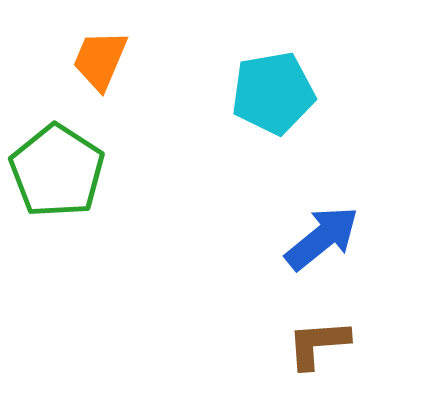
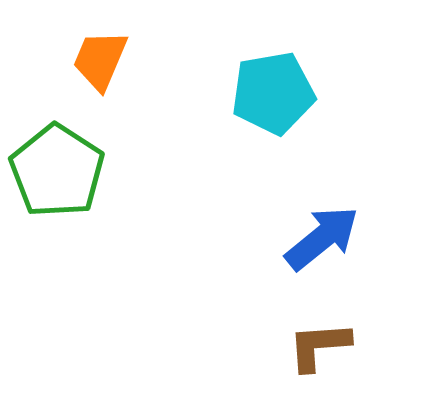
brown L-shape: moved 1 px right, 2 px down
